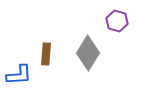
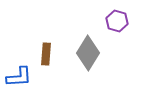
blue L-shape: moved 2 px down
